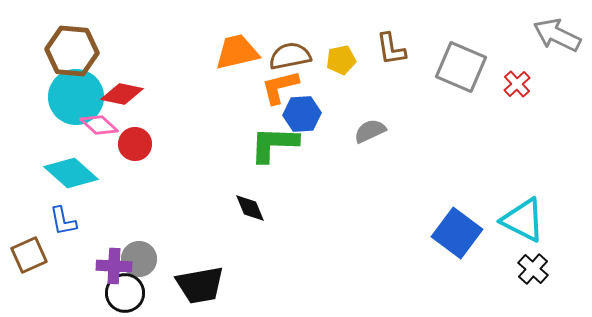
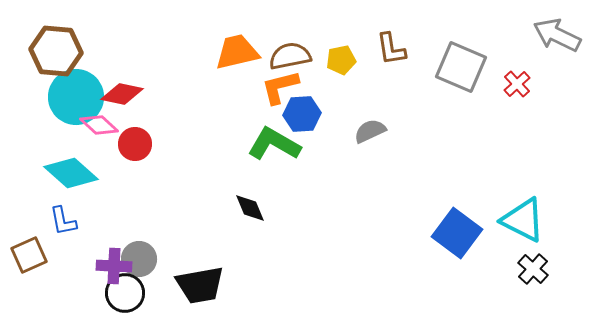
brown hexagon: moved 16 px left
green L-shape: rotated 28 degrees clockwise
